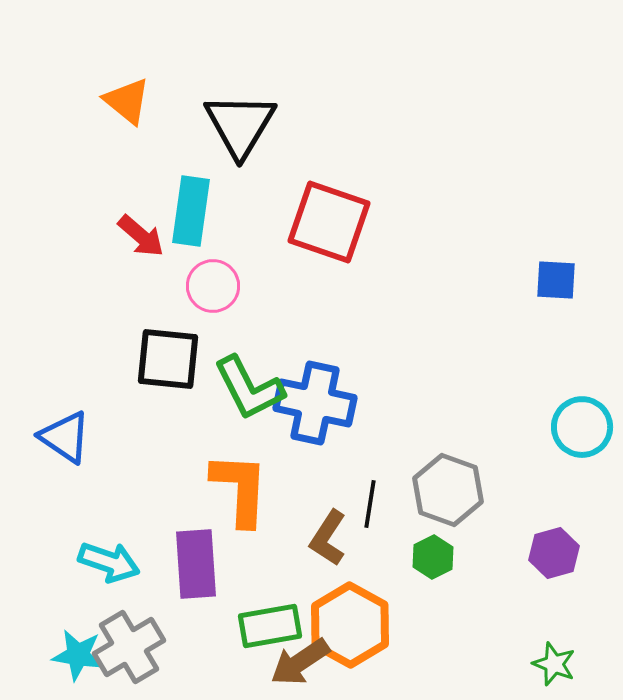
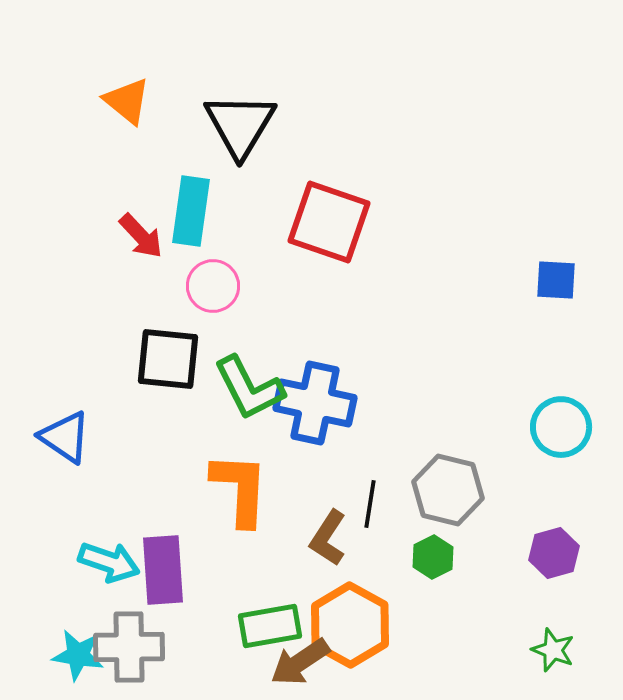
red arrow: rotated 6 degrees clockwise
cyan circle: moved 21 px left
gray hexagon: rotated 6 degrees counterclockwise
purple rectangle: moved 33 px left, 6 px down
gray cross: rotated 30 degrees clockwise
green star: moved 1 px left, 14 px up
